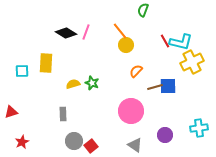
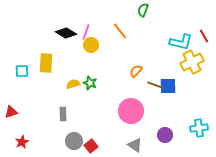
red line: moved 39 px right, 5 px up
yellow circle: moved 35 px left
green star: moved 2 px left
brown line: moved 2 px up; rotated 35 degrees clockwise
